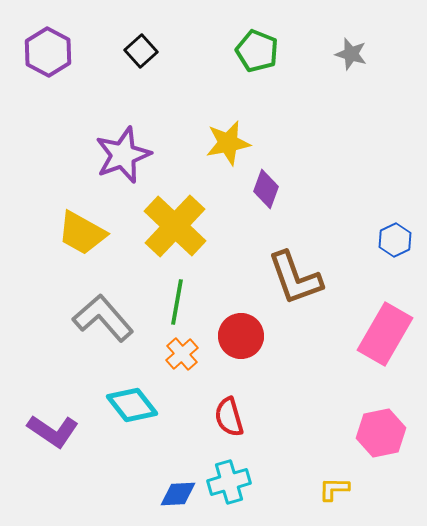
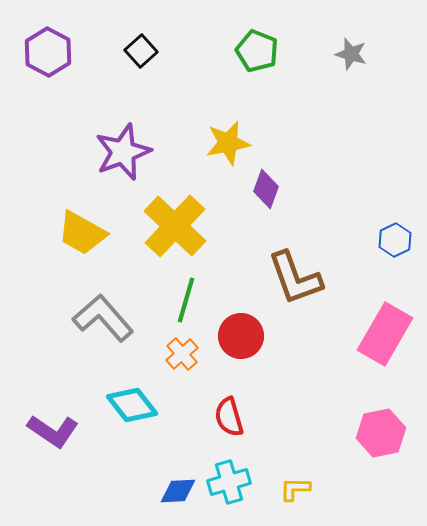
purple star: moved 3 px up
green line: moved 9 px right, 2 px up; rotated 6 degrees clockwise
yellow L-shape: moved 39 px left
blue diamond: moved 3 px up
